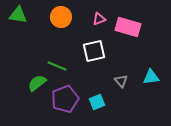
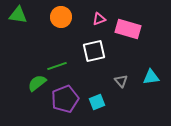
pink rectangle: moved 2 px down
green line: rotated 42 degrees counterclockwise
